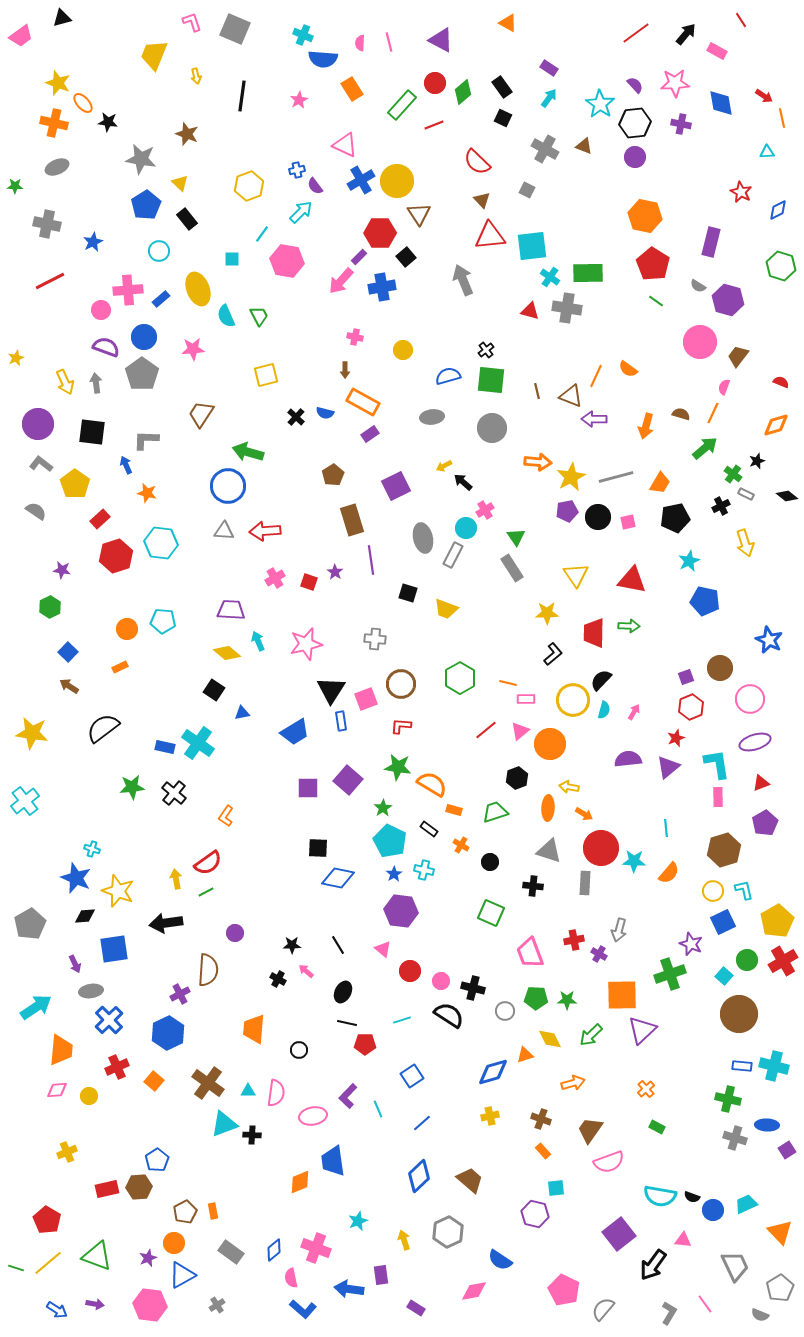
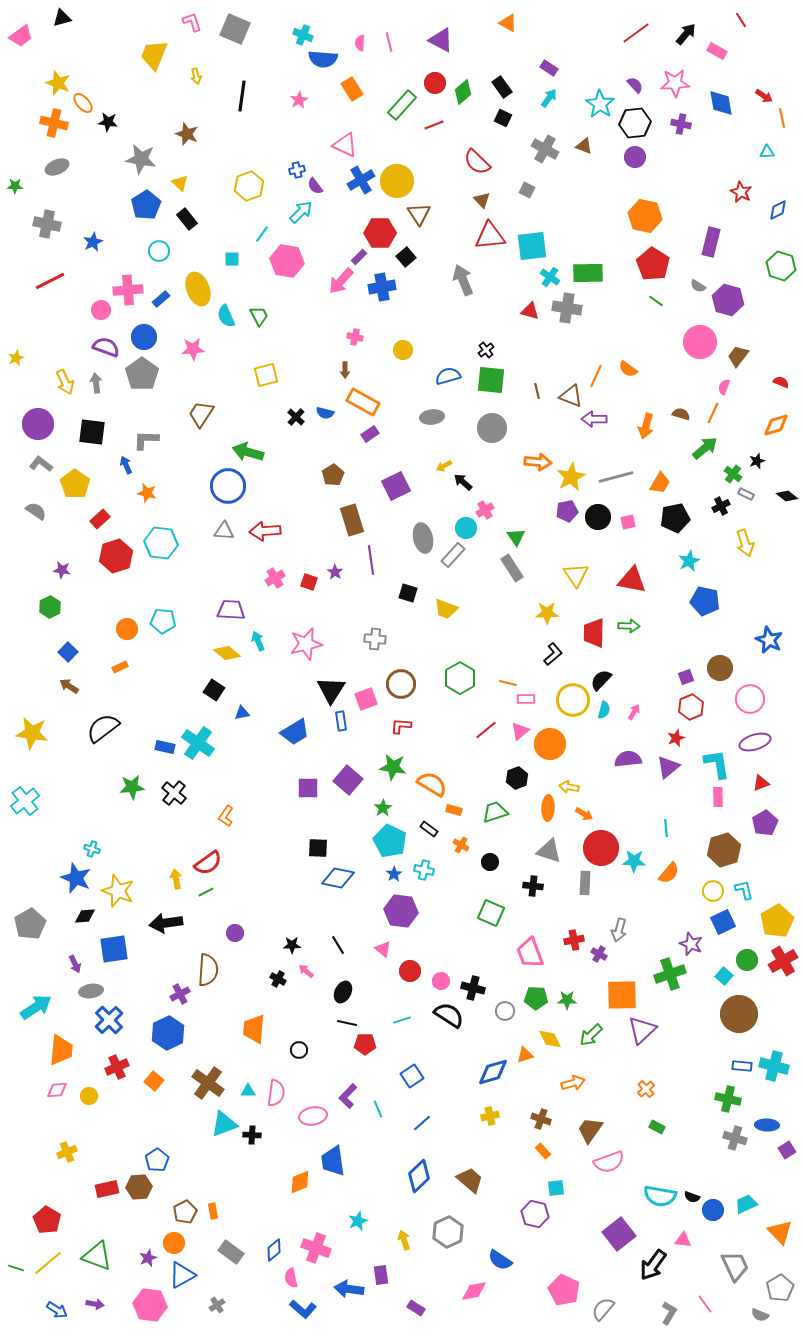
gray rectangle at (453, 555): rotated 15 degrees clockwise
green star at (398, 767): moved 5 px left
